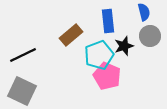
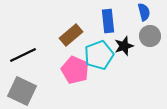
pink pentagon: moved 32 px left, 6 px up
